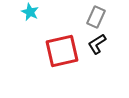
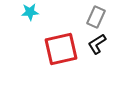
cyan star: rotated 30 degrees counterclockwise
red square: moved 1 px left, 2 px up
